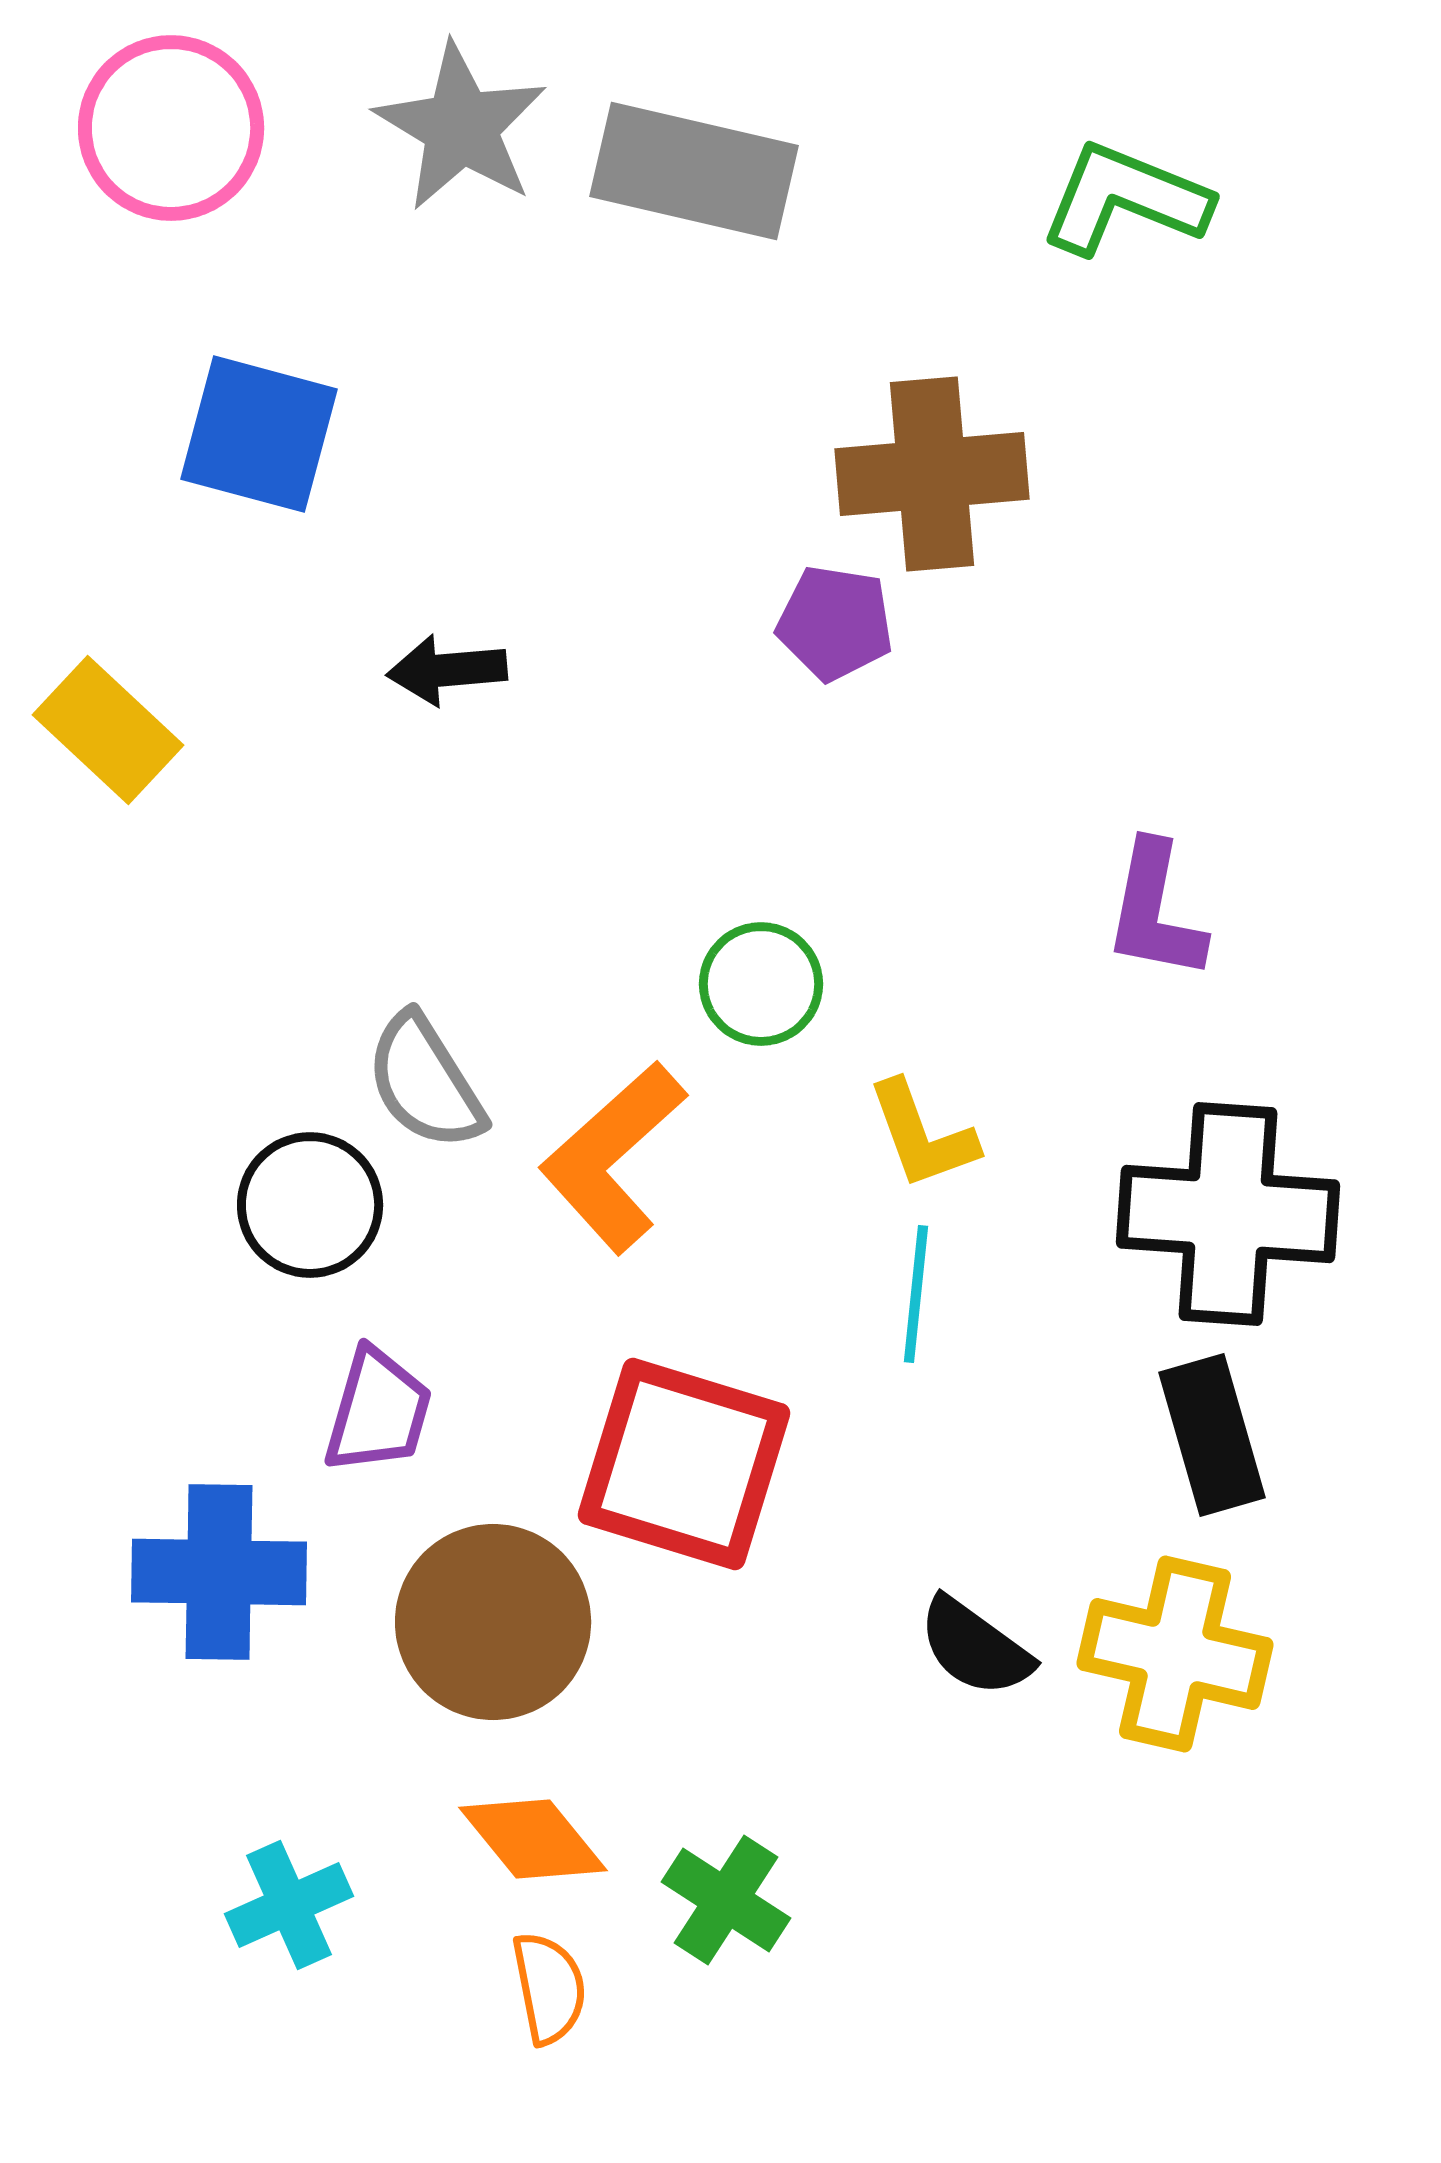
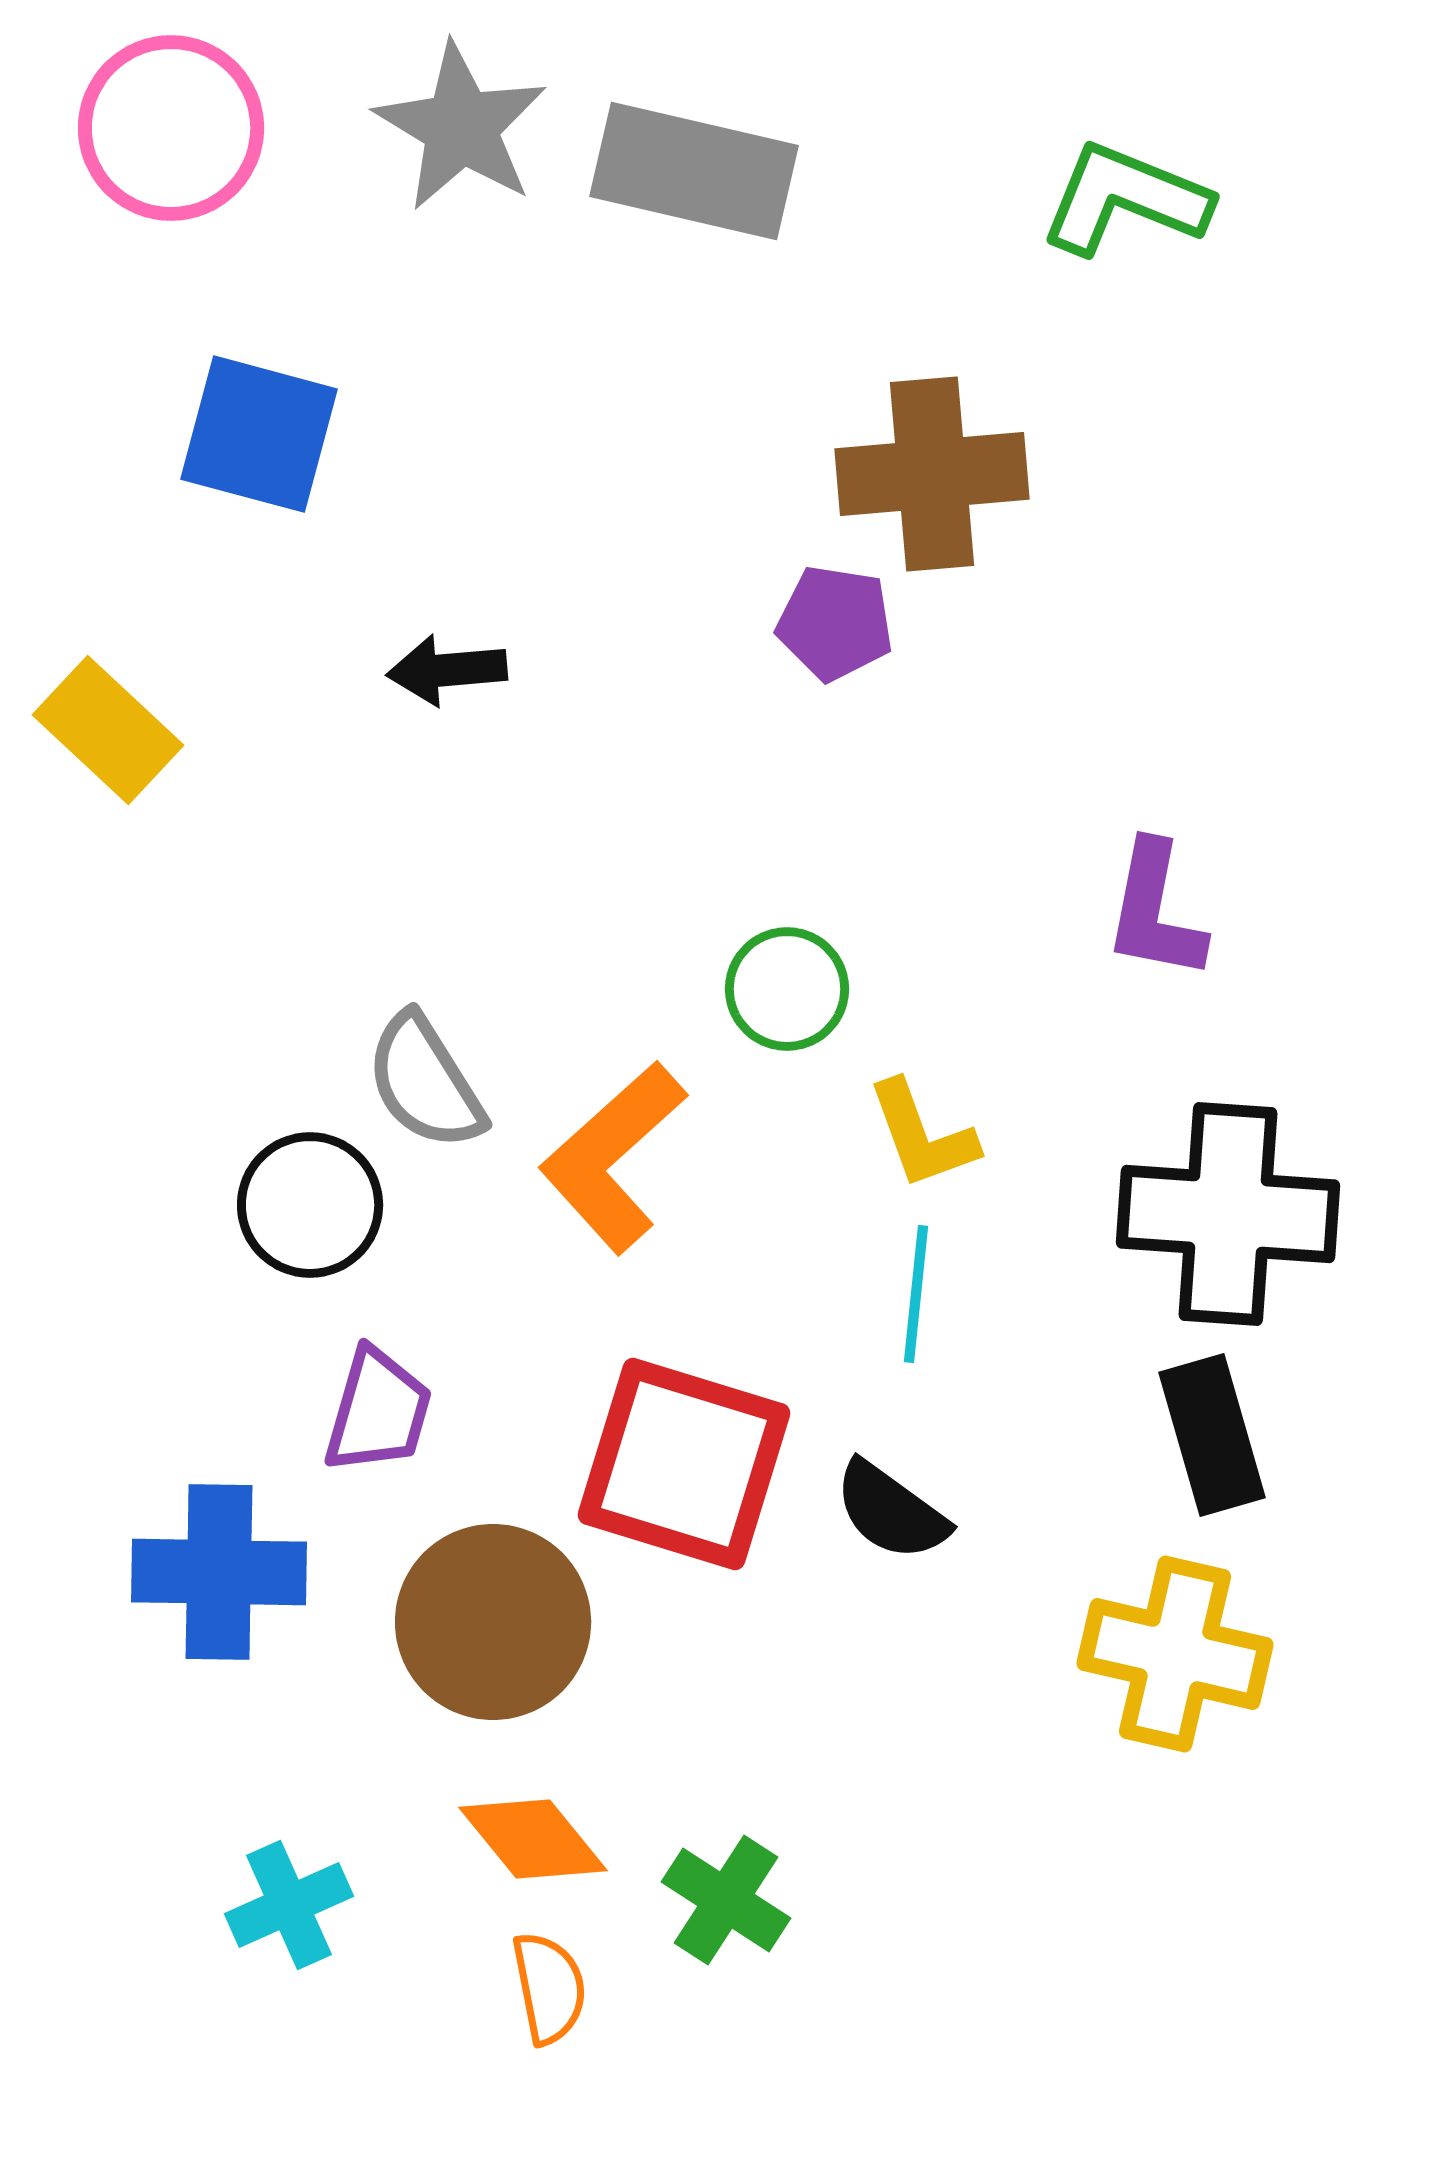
green circle: moved 26 px right, 5 px down
black semicircle: moved 84 px left, 136 px up
